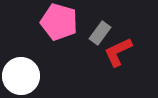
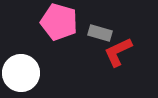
gray rectangle: rotated 70 degrees clockwise
white circle: moved 3 px up
